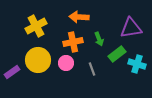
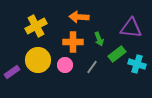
purple triangle: rotated 15 degrees clockwise
orange cross: rotated 12 degrees clockwise
pink circle: moved 1 px left, 2 px down
gray line: moved 2 px up; rotated 56 degrees clockwise
